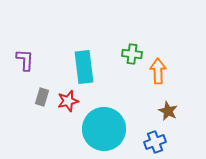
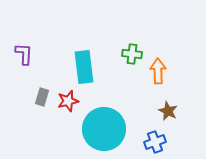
purple L-shape: moved 1 px left, 6 px up
